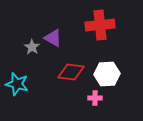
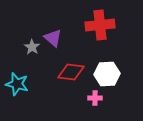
purple triangle: rotated 12 degrees clockwise
